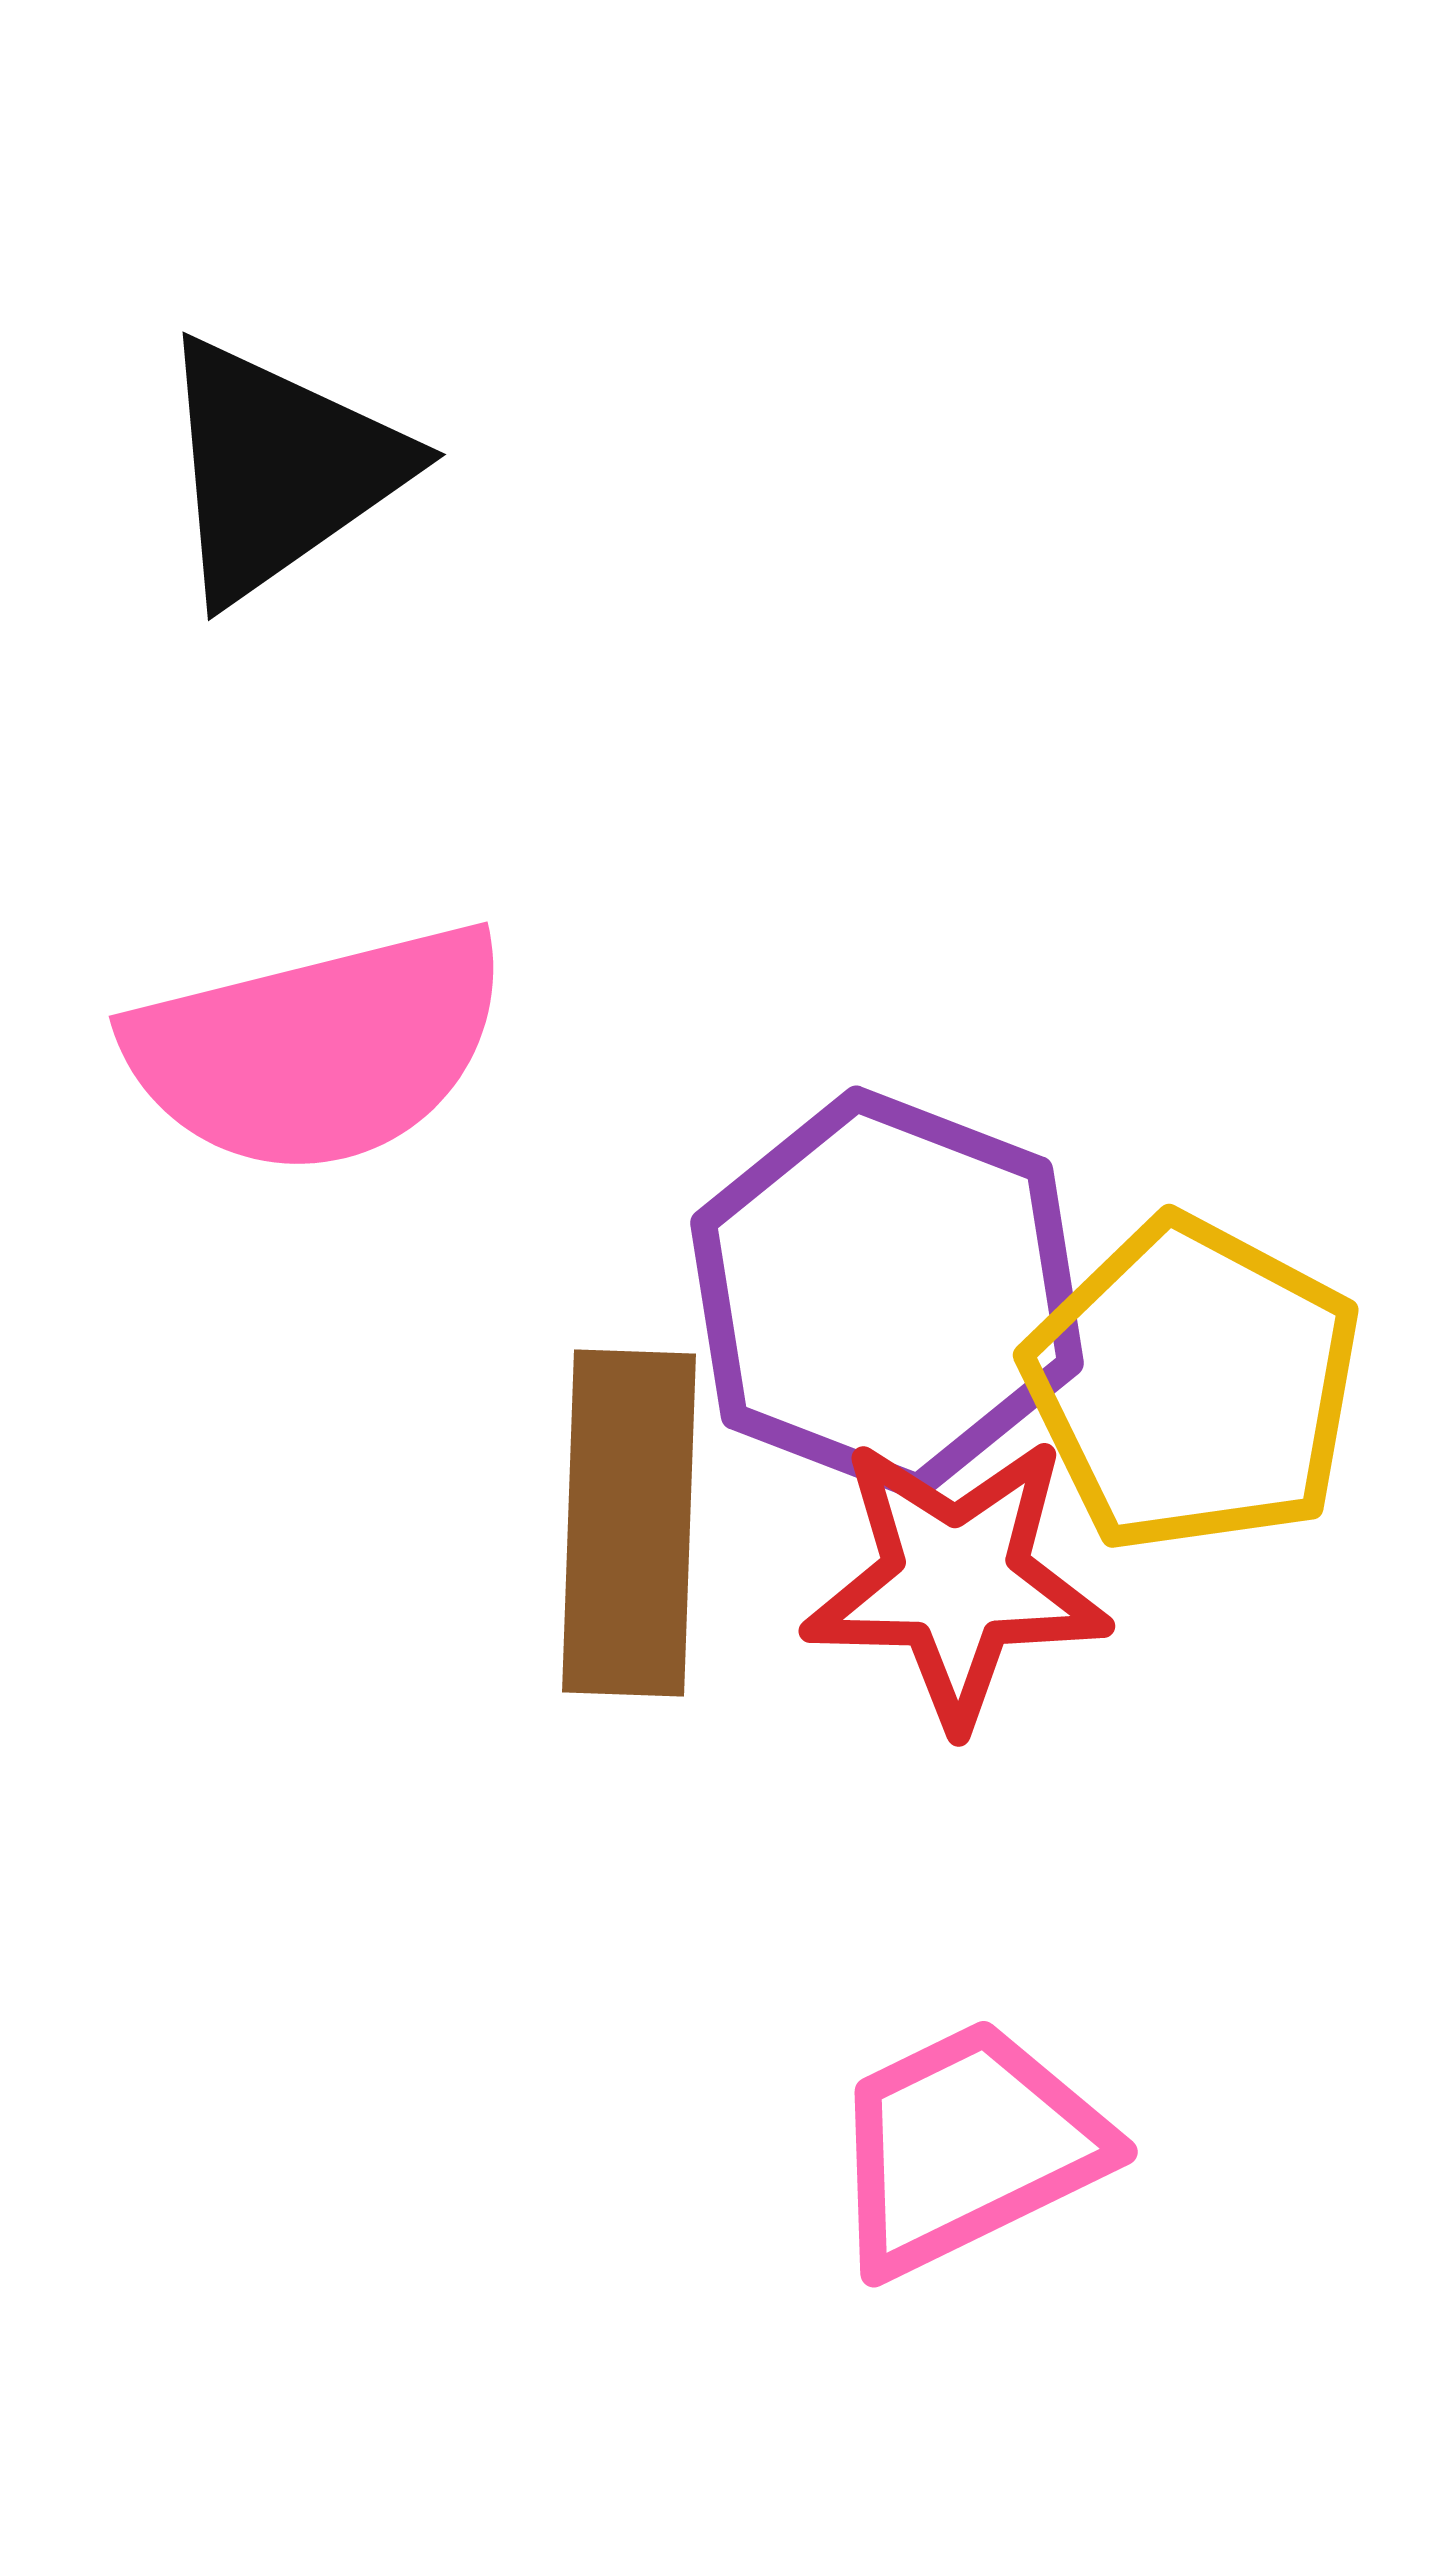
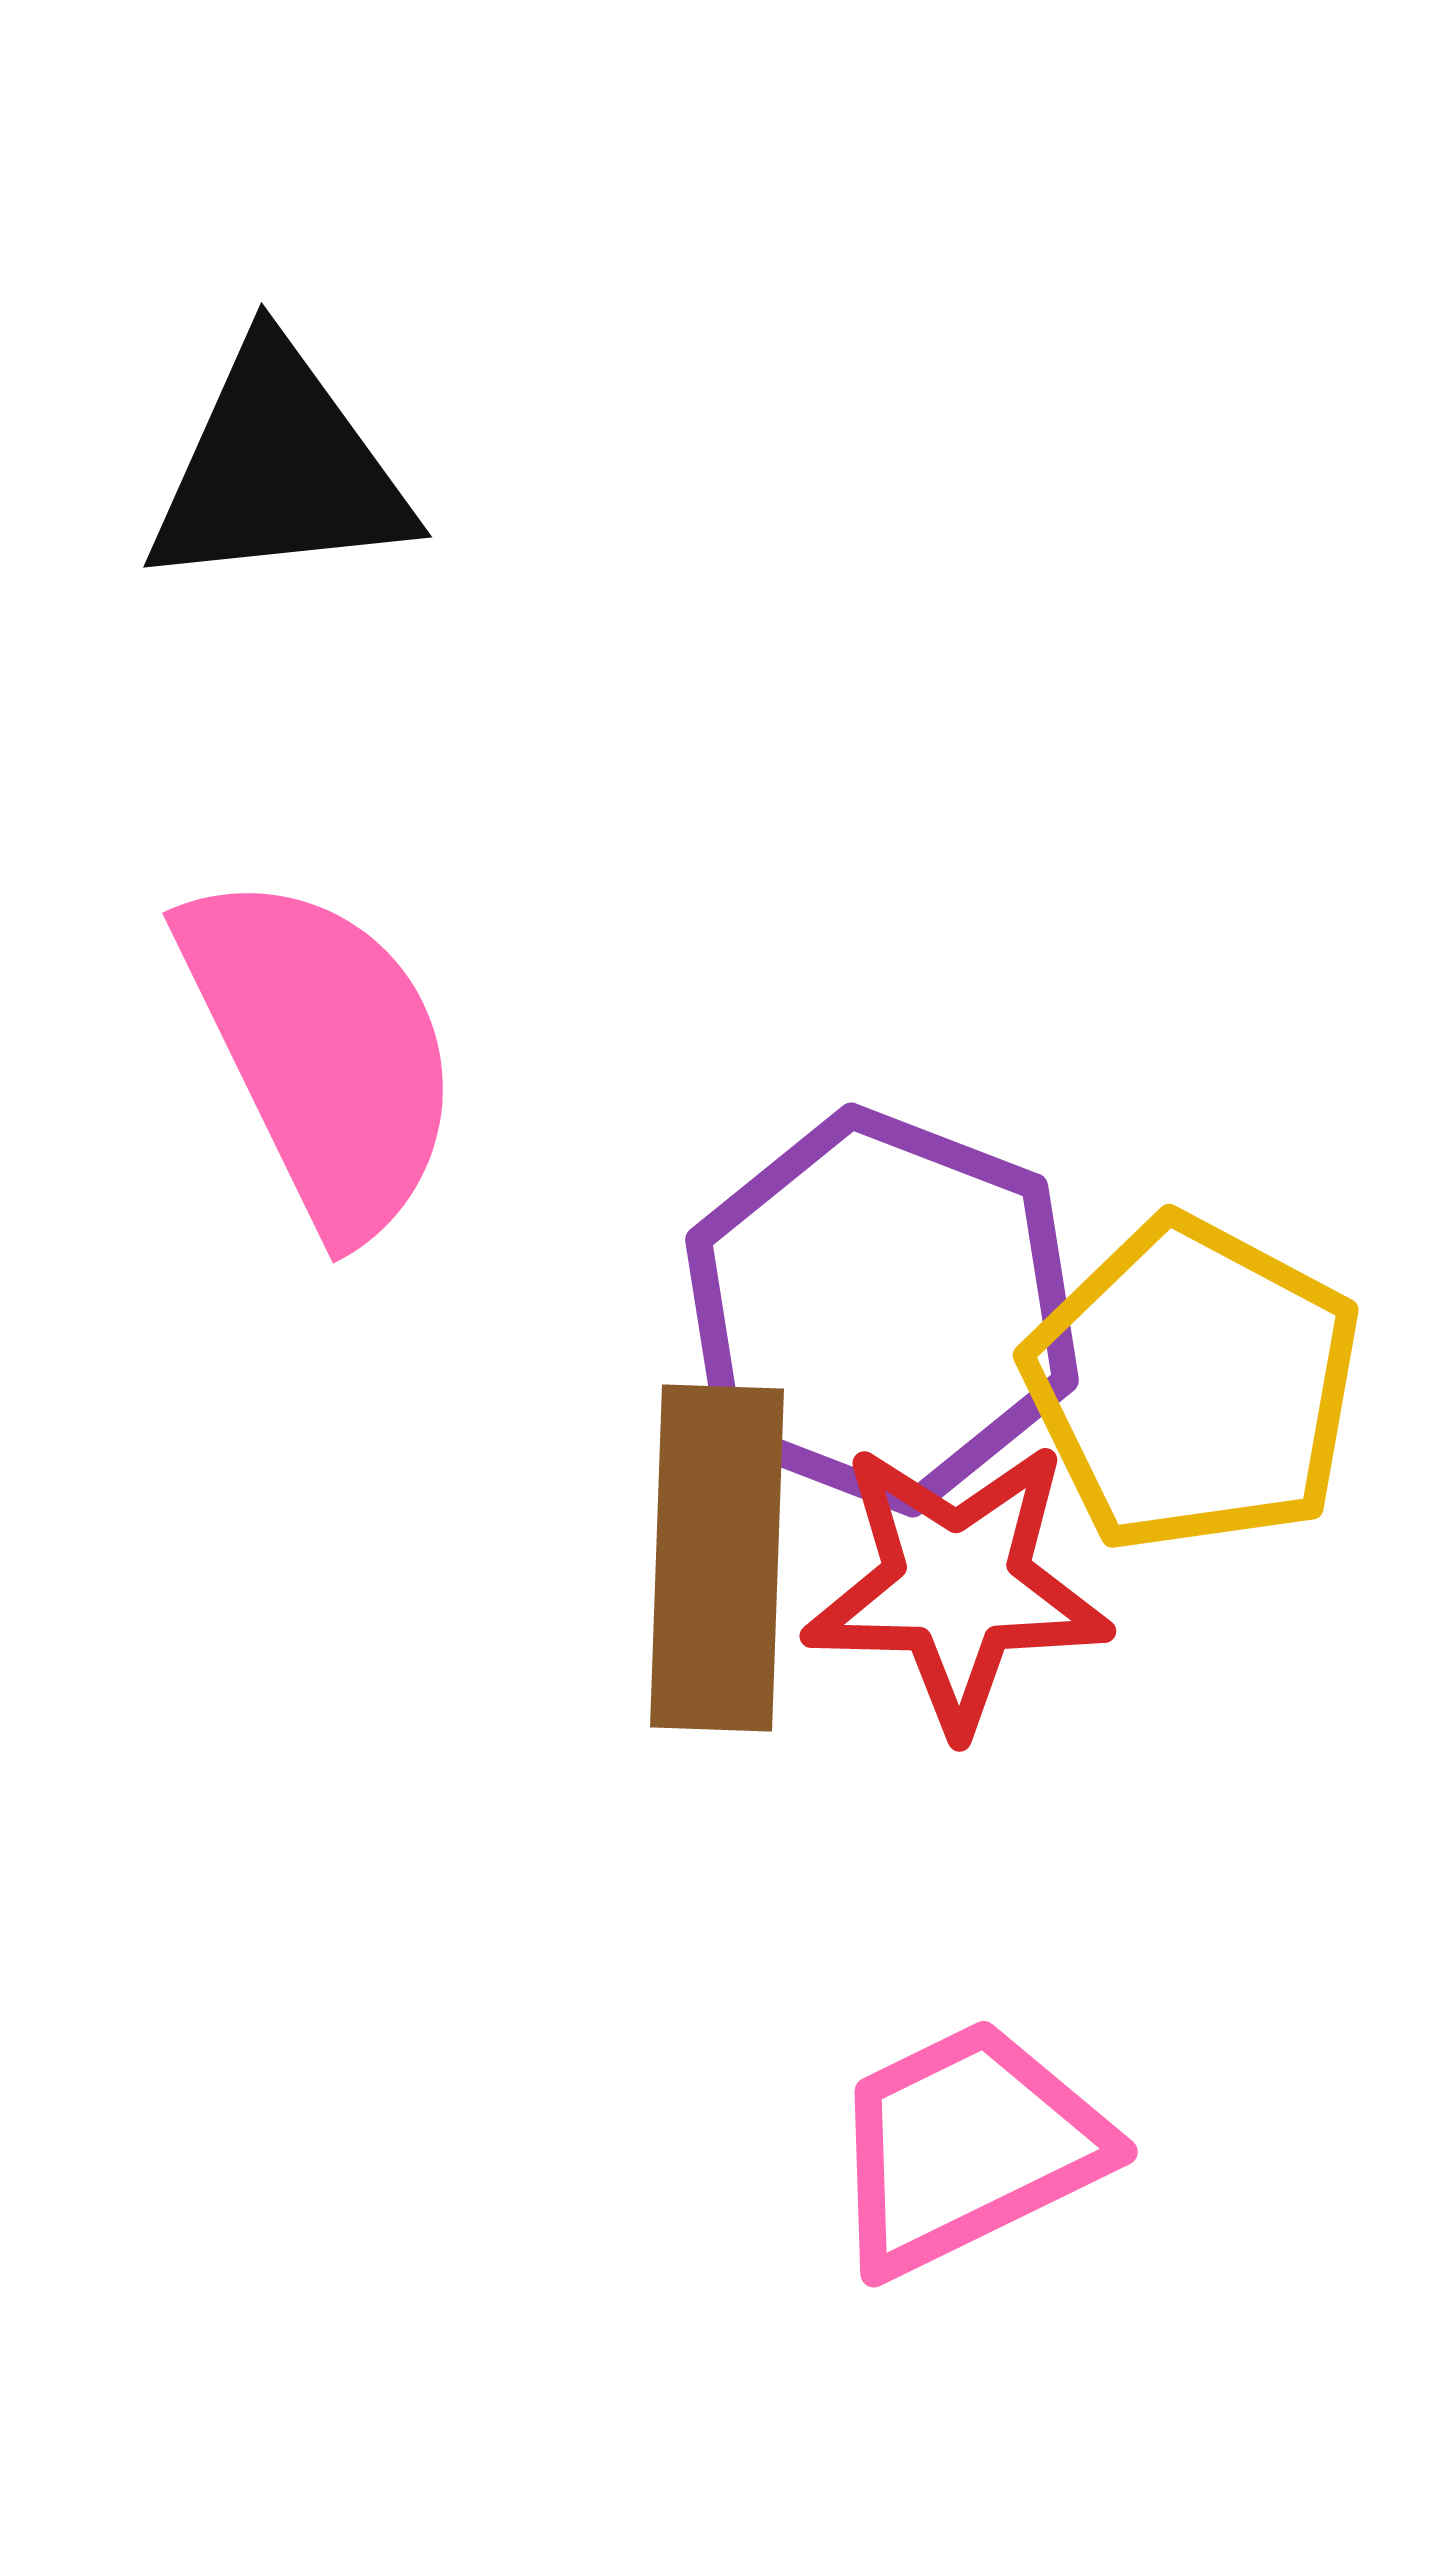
black triangle: rotated 29 degrees clockwise
pink semicircle: moved 4 px right, 3 px down; rotated 102 degrees counterclockwise
purple hexagon: moved 5 px left, 17 px down
brown rectangle: moved 88 px right, 35 px down
red star: moved 1 px right, 5 px down
